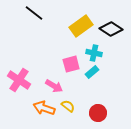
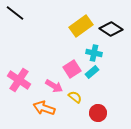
black line: moved 19 px left
pink square: moved 1 px right, 5 px down; rotated 18 degrees counterclockwise
yellow semicircle: moved 7 px right, 9 px up
